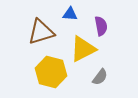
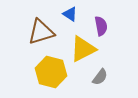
blue triangle: rotated 28 degrees clockwise
